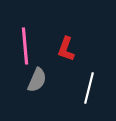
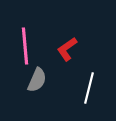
red L-shape: moved 1 px right; rotated 35 degrees clockwise
